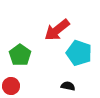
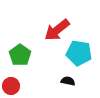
cyan pentagon: rotated 10 degrees counterclockwise
black semicircle: moved 5 px up
